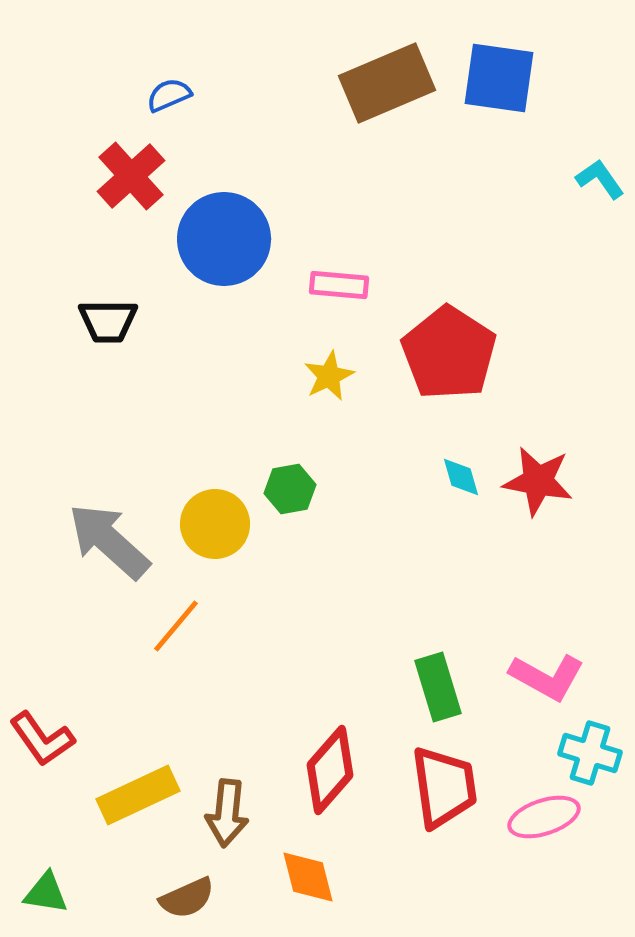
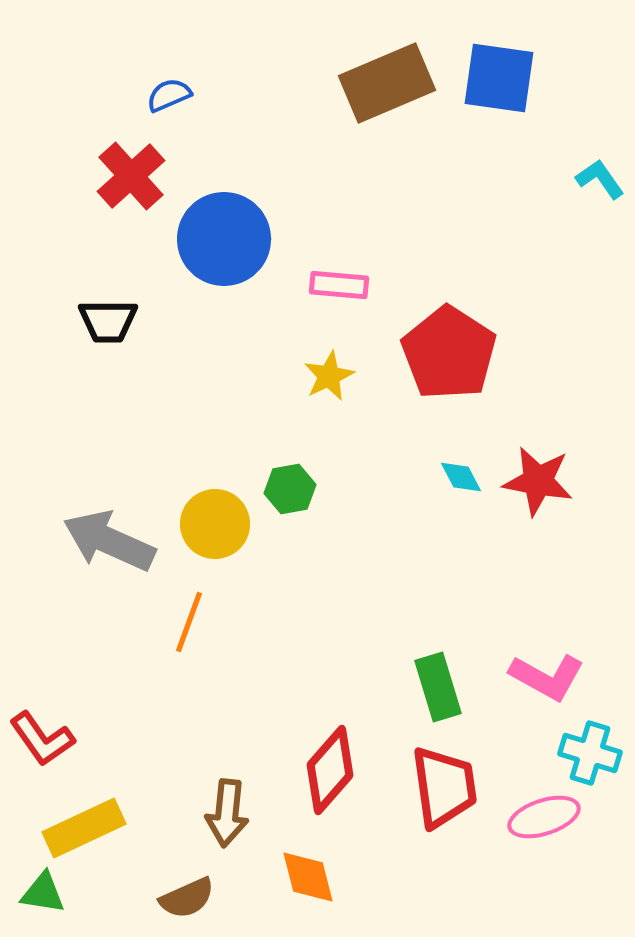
cyan diamond: rotated 12 degrees counterclockwise
gray arrow: rotated 18 degrees counterclockwise
orange line: moved 13 px right, 4 px up; rotated 20 degrees counterclockwise
yellow rectangle: moved 54 px left, 33 px down
green triangle: moved 3 px left
